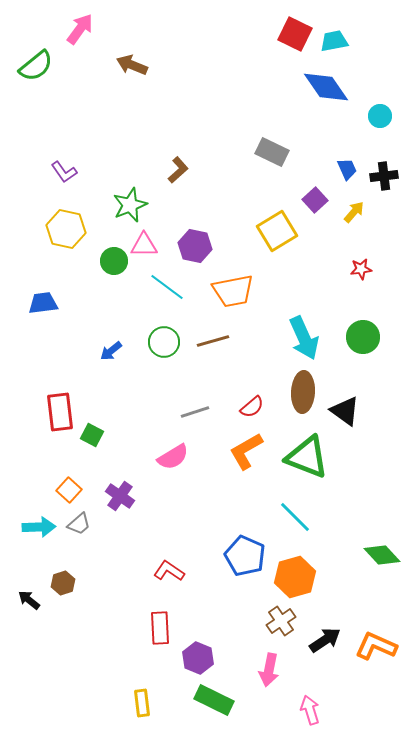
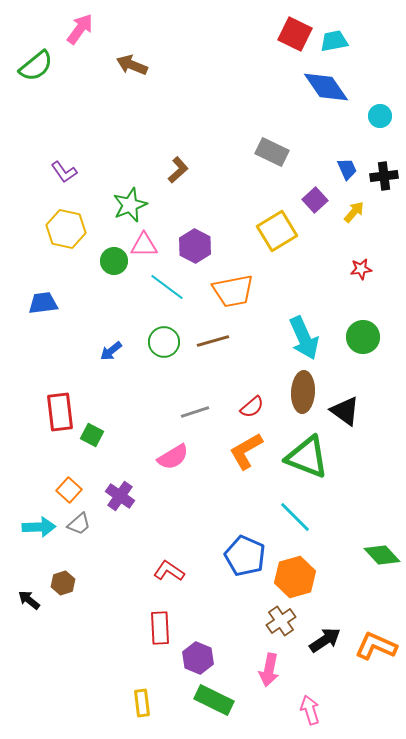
purple hexagon at (195, 246): rotated 16 degrees clockwise
